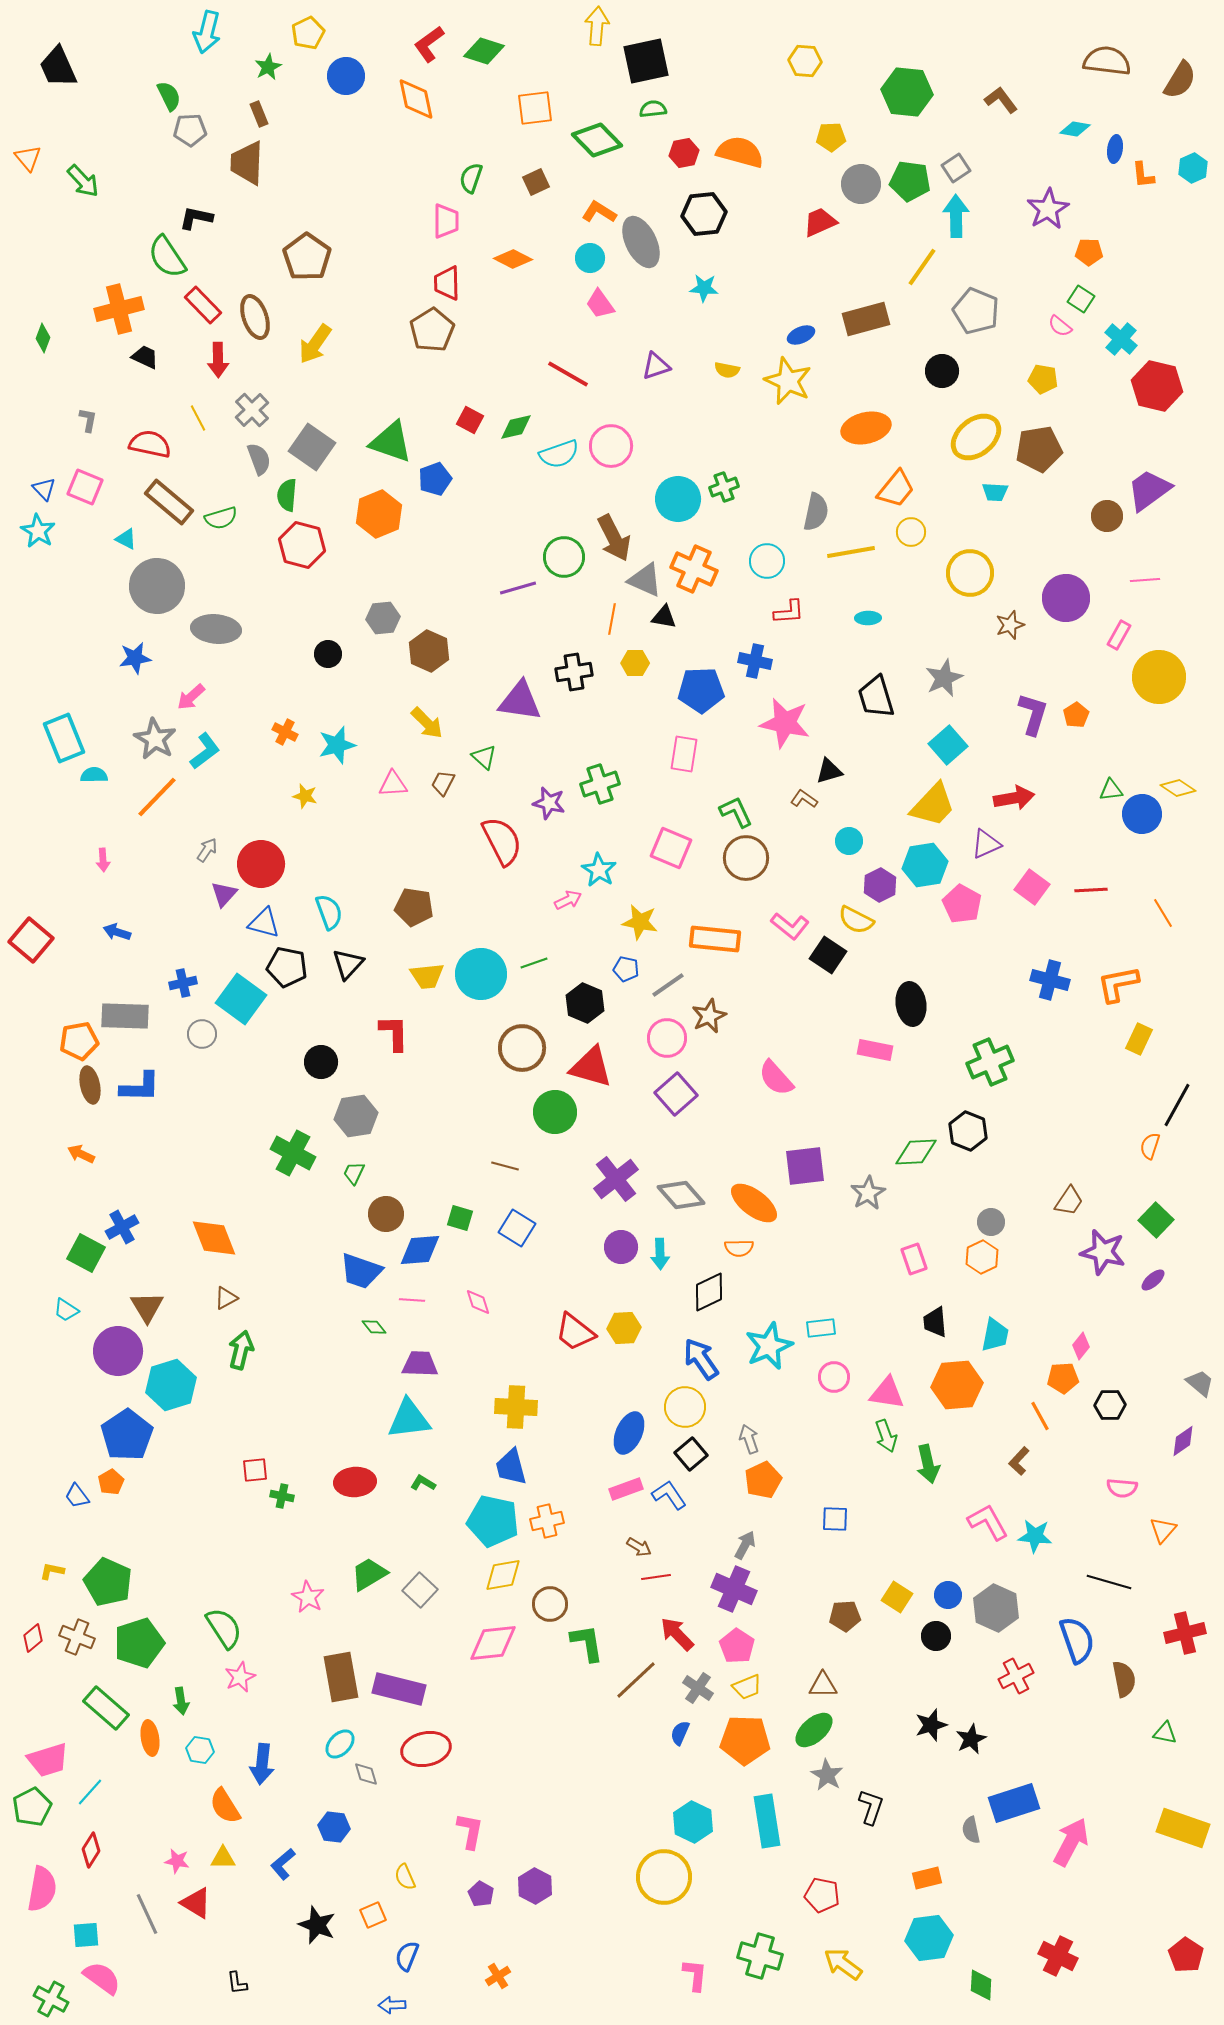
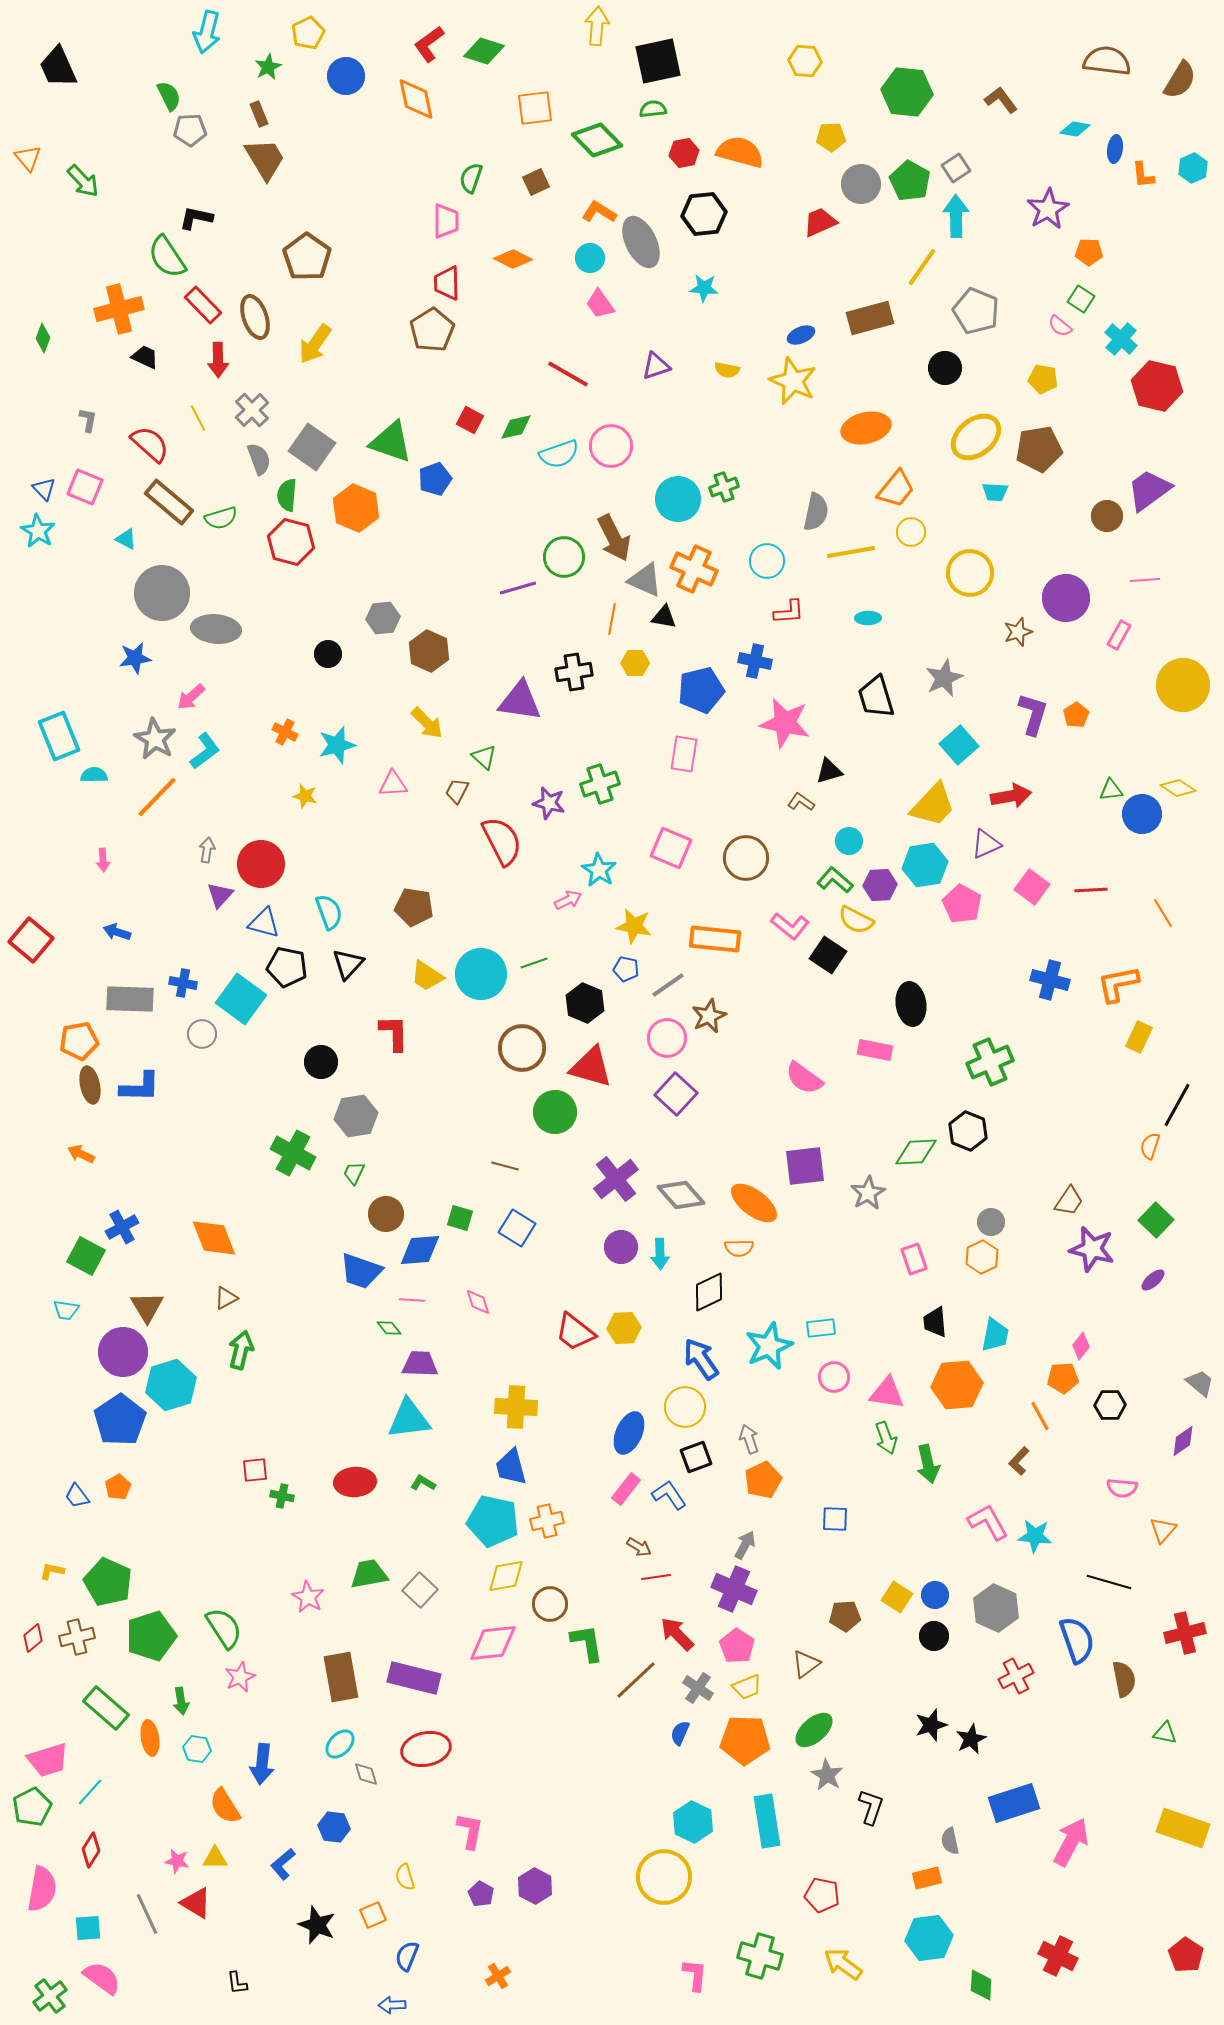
black square at (646, 61): moved 12 px right
brown trapezoid at (247, 163): moved 18 px right, 4 px up; rotated 147 degrees clockwise
green pentagon at (910, 181): rotated 21 degrees clockwise
brown rectangle at (866, 319): moved 4 px right, 1 px up
black circle at (942, 371): moved 3 px right, 3 px up
yellow star at (788, 381): moved 5 px right
red semicircle at (150, 444): rotated 30 degrees clockwise
orange hexagon at (379, 514): moved 23 px left, 6 px up; rotated 15 degrees counterclockwise
red hexagon at (302, 545): moved 11 px left, 3 px up
gray circle at (157, 586): moved 5 px right, 7 px down
brown star at (1010, 625): moved 8 px right, 7 px down
yellow circle at (1159, 677): moved 24 px right, 8 px down
blue pentagon at (701, 690): rotated 12 degrees counterclockwise
cyan rectangle at (64, 738): moved 5 px left, 2 px up
cyan square at (948, 745): moved 11 px right
brown trapezoid at (443, 783): moved 14 px right, 8 px down
red arrow at (1014, 798): moved 3 px left, 2 px up
brown L-shape at (804, 799): moved 3 px left, 3 px down
green L-shape at (736, 812): moved 99 px right, 68 px down; rotated 24 degrees counterclockwise
gray arrow at (207, 850): rotated 25 degrees counterclockwise
purple hexagon at (880, 885): rotated 24 degrees clockwise
purple triangle at (224, 894): moved 4 px left, 1 px down
yellow star at (640, 922): moved 6 px left, 4 px down
yellow trapezoid at (427, 976): rotated 39 degrees clockwise
blue cross at (183, 983): rotated 24 degrees clockwise
gray rectangle at (125, 1016): moved 5 px right, 17 px up
yellow rectangle at (1139, 1039): moved 2 px up
pink semicircle at (776, 1078): moved 28 px right; rotated 12 degrees counterclockwise
purple square at (676, 1094): rotated 6 degrees counterclockwise
purple star at (1103, 1252): moved 11 px left, 3 px up
green square at (86, 1253): moved 3 px down
cyan trapezoid at (66, 1310): rotated 24 degrees counterclockwise
green diamond at (374, 1327): moved 15 px right, 1 px down
purple circle at (118, 1351): moved 5 px right, 1 px down
blue pentagon at (127, 1435): moved 7 px left, 15 px up
green arrow at (886, 1436): moved 2 px down
black square at (691, 1454): moved 5 px right, 3 px down; rotated 20 degrees clockwise
orange pentagon at (111, 1482): moved 7 px right, 5 px down
pink rectangle at (626, 1489): rotated 32 degrees counterclockwise
green trapezoid at (369, 1574): rotated 21 degrees clockwise
yellow diamond at (503, 1575): moved 3 px right, 1 px down
blue circle at (948, 1595): moved 13 px left
black circle at (936, 1636): moved 2 px left
brown cross at (77, 1637): rotated 36 degrees counterclockwise
green pentagon at (139, 1643): moved 12 px right, 7 px up
brown triangle at (823, 1685): moved 17 px left, 21 px up; rotated 36 degrees counterclockwise
purple rectangle at (399, 1689): moved 15 px right, 11 px up
cyan hexagon at (200, 1750): moved 3 px left, 1 px up
gray semicircle at (971, 1830): moved 21 px left, 11 px down
yellow triangle at (223, 1858): moved 8 px left
yellow semicircle at (405, 1877): rotated 8 degrees clockwise
cyan square at (86, 1935): moved 2 px right, 7 px up
green cross at (51, 1999): moved 1 px left, 3 px up; rotated 24 degrees clockwise
